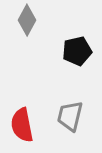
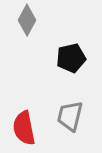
black pentagon: moved 6 px left, 7 px down
red semicircle: moved 2 px right, 3 px down
